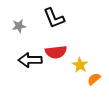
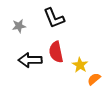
red semicircle: rotated 85 degrees clockwise
